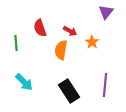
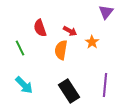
green line: moved 4 px right, 5 px down; rotated 21 degrees counterclockwise
cyan arrow: moved 3 px down
